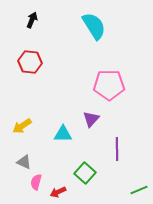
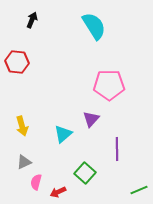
red hexagon: moved 13 px left
yellow arrow: rotated 72 degrees counterclockwise
cyan triangle: rotated 42 degrees counterclockwise
gray triangle: rotated 49 degrees counterclockwise
